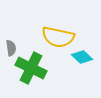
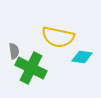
gray semicircle: moved 3 px right, 3 px down
cyan diamond: rotated 35 degrees counterclockwise
